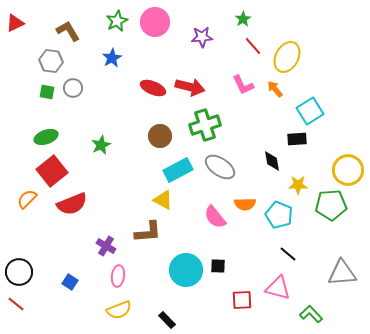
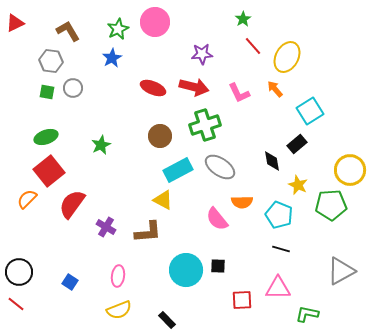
green star at (117, 21): moved 1 px right, 8 px down
purple star at (202, 37): moved 17 px down
pink L-shape at (243, 85): moved 4 px left, 8 px down
red arrow at (190, 87): moved 4 px right
black rectangle at (297, 139): moved 5 px down; rotated 36 degrees counterclockwise
yellow circle at (348, 170): moved 2 px right
red square at (52, 171): moved 3 px left
yellow star at (298, 185): rotated 24 degrees clockwise
red semicircle at (72, 204): rotated 148 degrees clockwise
orange semicircle at (245, 204): moved 3 px left, 2 px up
pink semicircle at (215, 217): moved 2 px right, 2 px down
purple cross at (106, 246): moved 19 px up
black line at (288, 254): moved 7 px left, 5 px up; rotated 24 degrees counterclockwise
gray triangle at (342, 273): moved 1 px left, 2 px up; rotated 24 degrees counterclockwise
pink triangle at (278, 288): rotated 16 degrees counterclockwise
green L-shape at (311, 314): moved 4 px left; rotated 35 degrees counterclockwise
